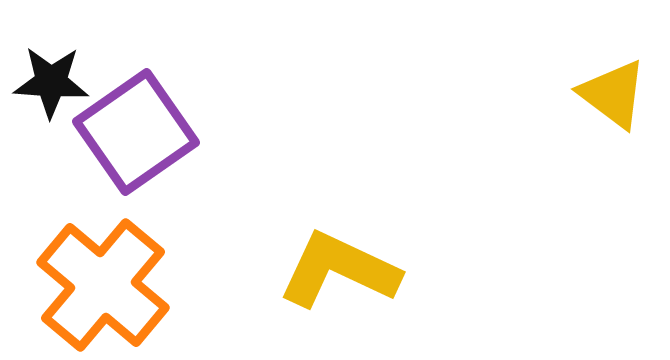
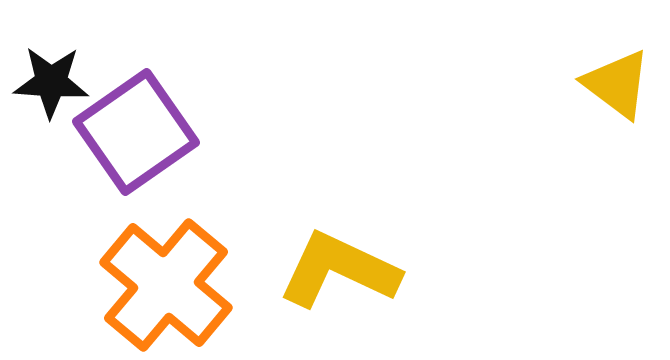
yellow triangle: moved 4 px right, 10 px up
orange cross: moved 63 px right
